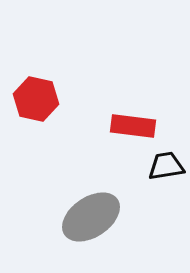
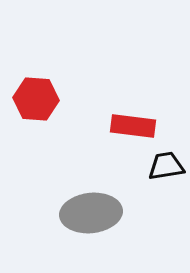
red hexagon: rotated 9 degrees counterclockwise
gray ellipse: moved 4 px up; rotated 28 degrees clockwise
